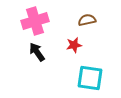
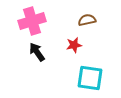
pink cross: moved 3 px left
